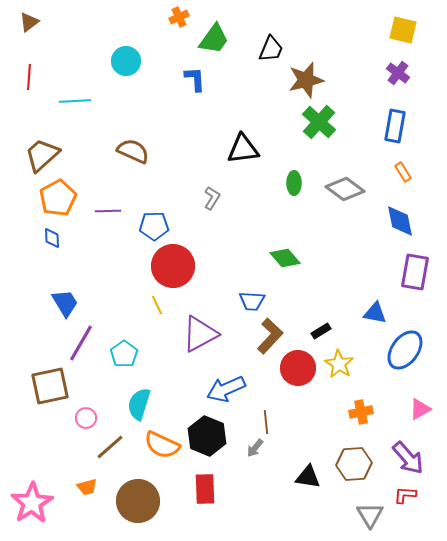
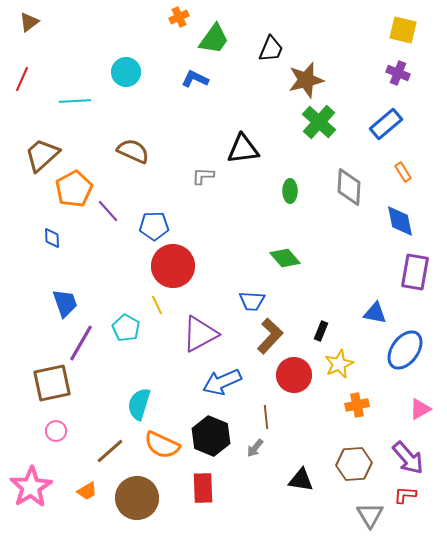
cyan circle at (126, 61): moved 11 px down
purple cross at (398, 73): rotated 15 degrees counterclockwise
red line at (29, 77): moved 7 px left, 2 px down; rotated 20 degrees clockwise
blue L-shape at (195, 79): rotated 60 degrees counterclockwise
blue rectangle at (395, 126): moved 9 px left, 2 px up; rotated 40 degrees clockwise
green ellipse at (294, 183): moved 4 px left, 8 px down
gray diamond at (345, 189): moved 4 px right, 2 px up; rotated 57 degrees clockwise
orange pentagon at (58, 198): moved 16 px right, 9 px up
gray L-shape at (212, 198): moved 9 px left, 22 px up; rotated 120 degrees counterclockwise
purple line at (108, 211): rotated 50 degrees clockwise
blue trapezoid at (65, 303): rotated 12 degrees clockwise
black rectangle at (321, 331): rotated 36 degrees counterclockwise
cyan pentagon at (124, 354): moved 2 px right, 26 px up; rotated 8 degrees counterclockwise
yellow star at (339, 364): rotated 16 degrees clockwise
red circle at (298, 368): moved 4 px left, 7 px down
brown square at (50, 386): moved 2 px right, 3 px up
blue arrow at (226, 389): moved 4 px left, 7 px up
orange cross at (361, 412): moved 4 px left, 7 px up
pink circle at (86, 418): moved 30 px left, 13 px down
brown line at (266, 422): moved 5 px up
black hexagon at (207, 436): moved 4 px right
brown line at (110, 447): moved 4 px down
black triangle at (308, 477): moved 7 px left, 3 px down
orange trapezoid at (87, 487): moved 4 px down; rotated 15 degrees counterclockwise
red rectangle at (205, 489): moved 2 px left, 1 px up
brown circle at (138, 501): moved 1 px left, 3 px up
pink star at (32, 503): moved 1 px left, 16 px up
